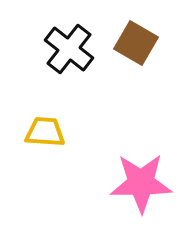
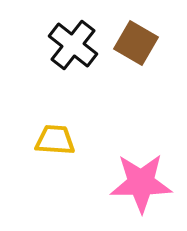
black cross: moved 4 px right, 4 px up
yellow trapezoid: moved 10 px right, 8 px down
